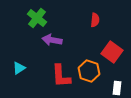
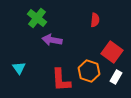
cyan triangle: rotated 32 degrees counterclockwise
red L-shape: moved 4 px down
white rectangle: moved 1 px left, 11 px up; rotated 24 degrees clockwise
